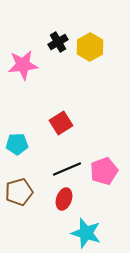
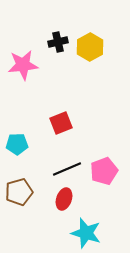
black cross: rotated 18 degrees clockwise
red square: rotated 10 degrees clockwise
